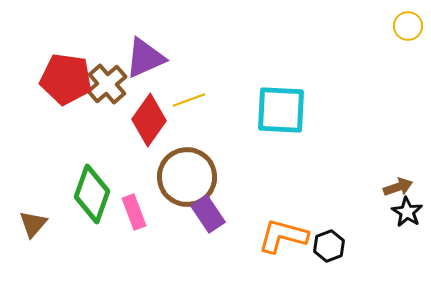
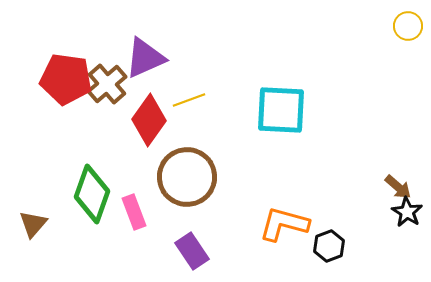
brown arrow: rotated 60 degrees clockwise
purple rectangle: moved 16 px left, 37 px down
orange L-shape: moved 1 px right, 12 px up
